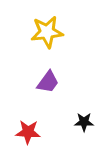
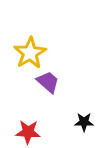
yellow star: moved 17 px left, 21 px down; rotated 24 degrees counterclockwise
purple trapezoid: rotated 85 degrees counterclockwise
